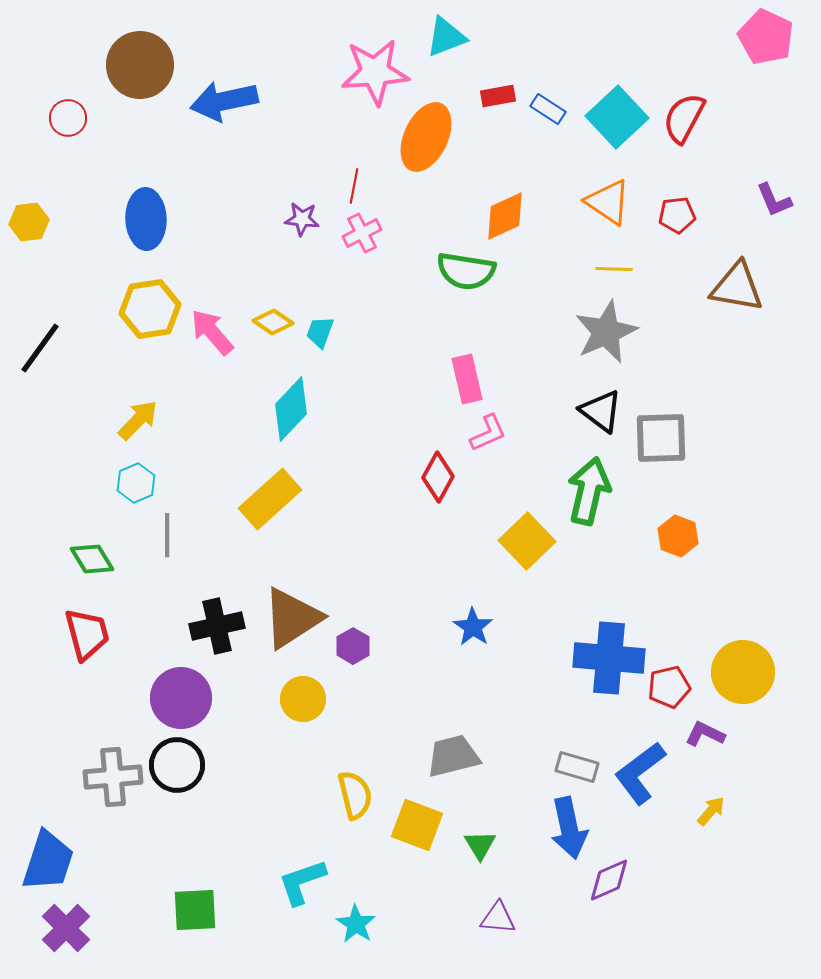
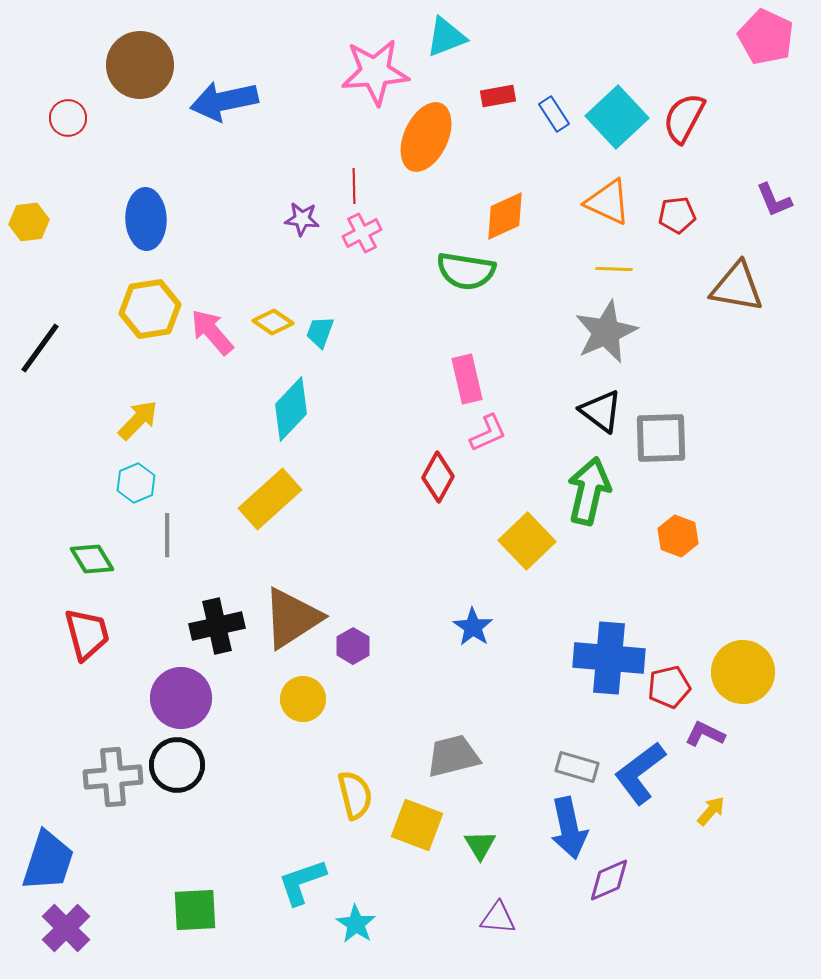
blue rectangle at (548, 109): moved 6 px right, 5 px down; rotated 24 degrees clockwise
red line at (354, 186): rotated 12 degrees counterclockwise
orange triangle at (608, 202): rotated 9 degrees counterclockwise
